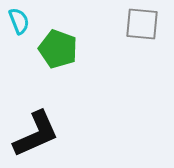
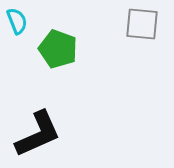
cyan semicircle: moved 2 px left
black L-shape: moved 2 px right
